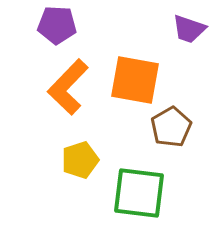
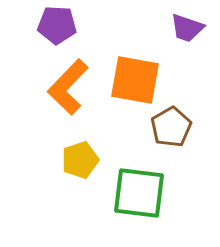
purple trapezoid: moved 2 px left, 1 px up
